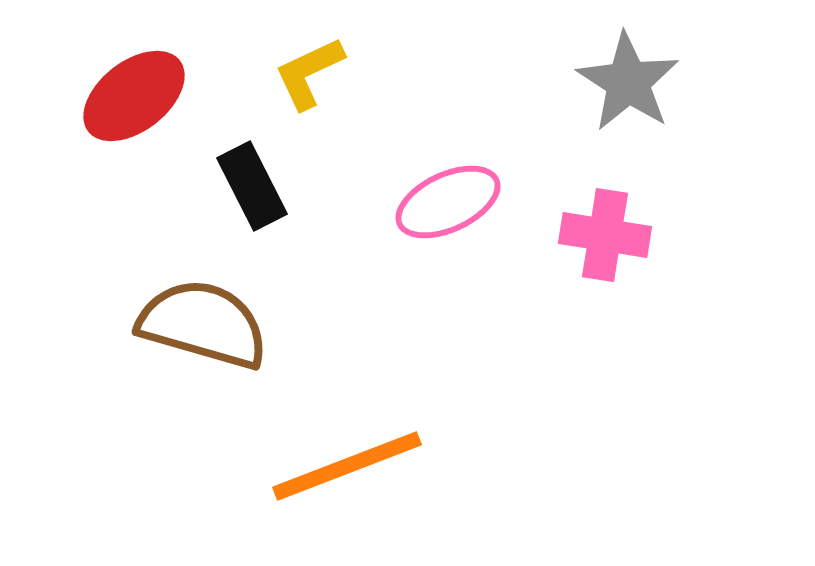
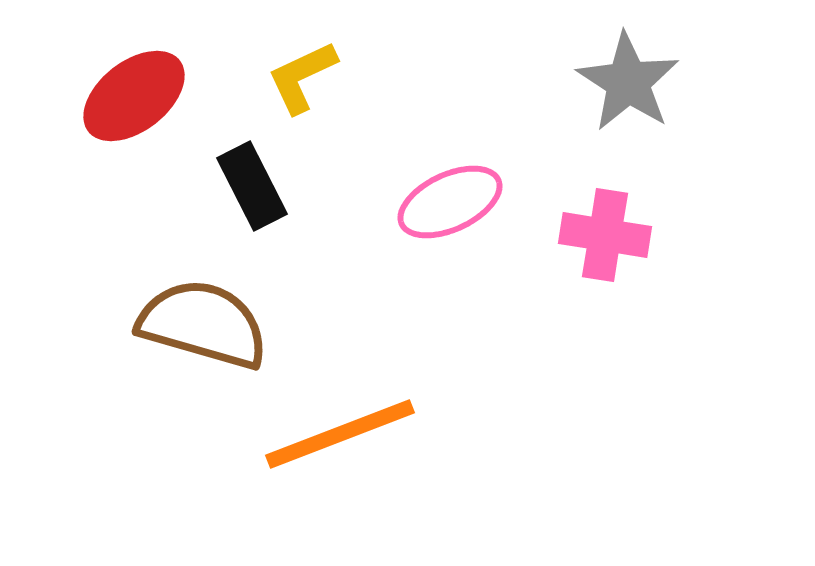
yellow L-shape: moved 7 px left, 4 px down
pink ellipse: moved 2 px right
orange line: moved 7 px left, 32 px up
